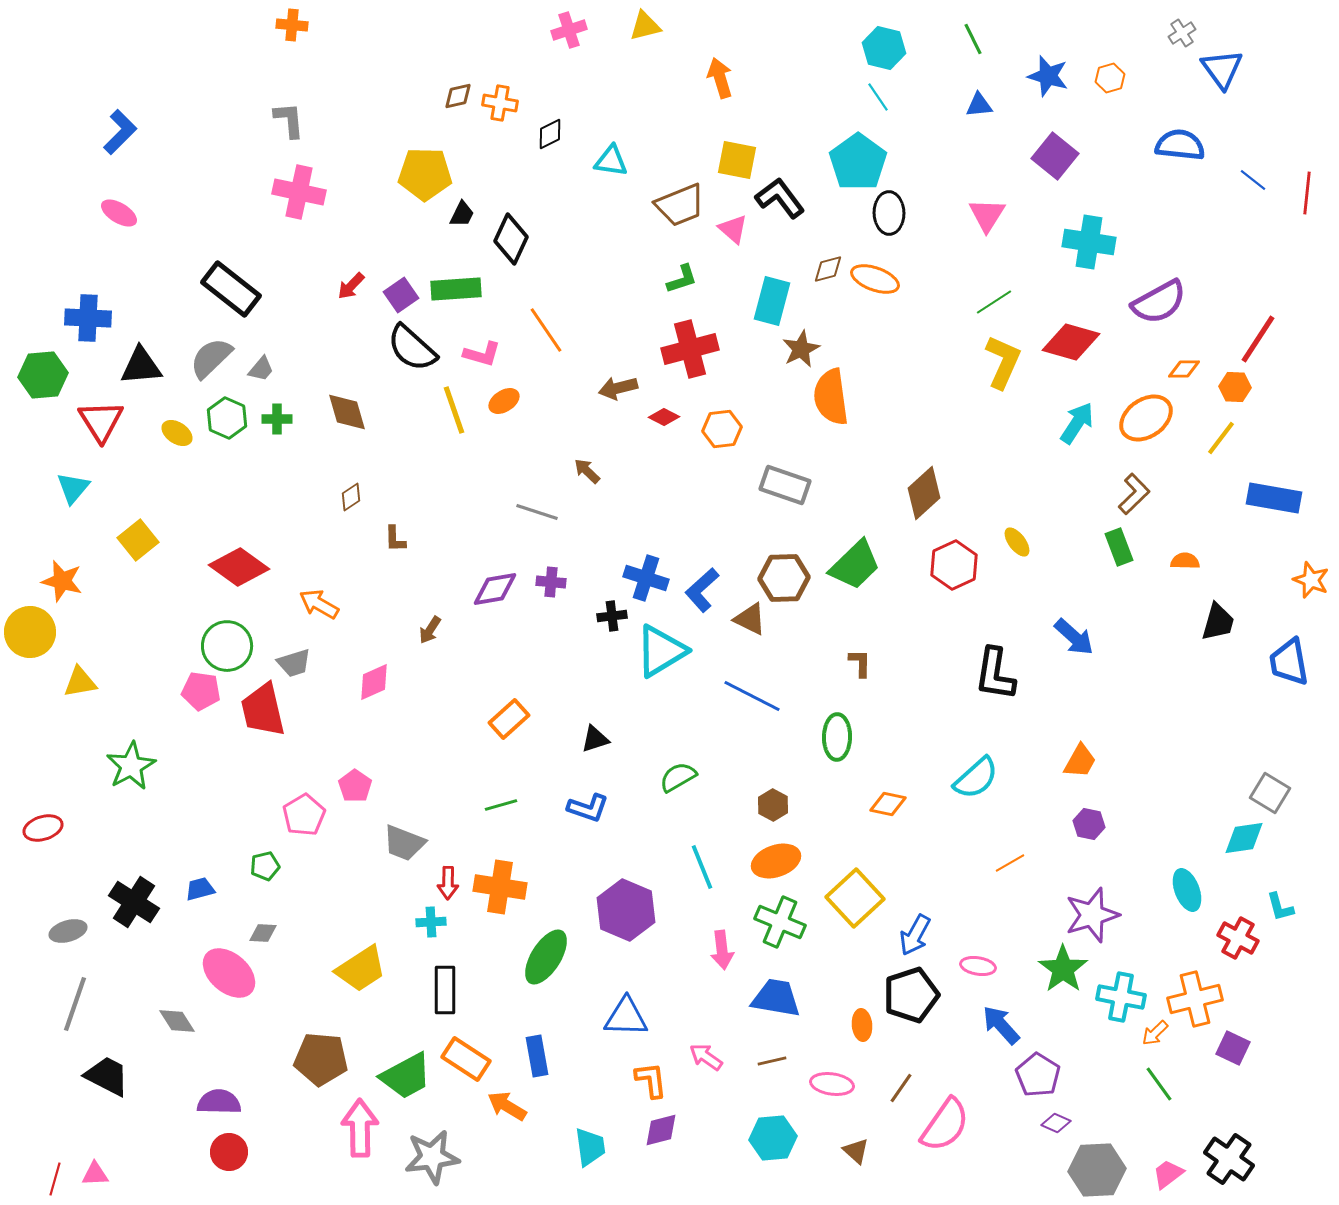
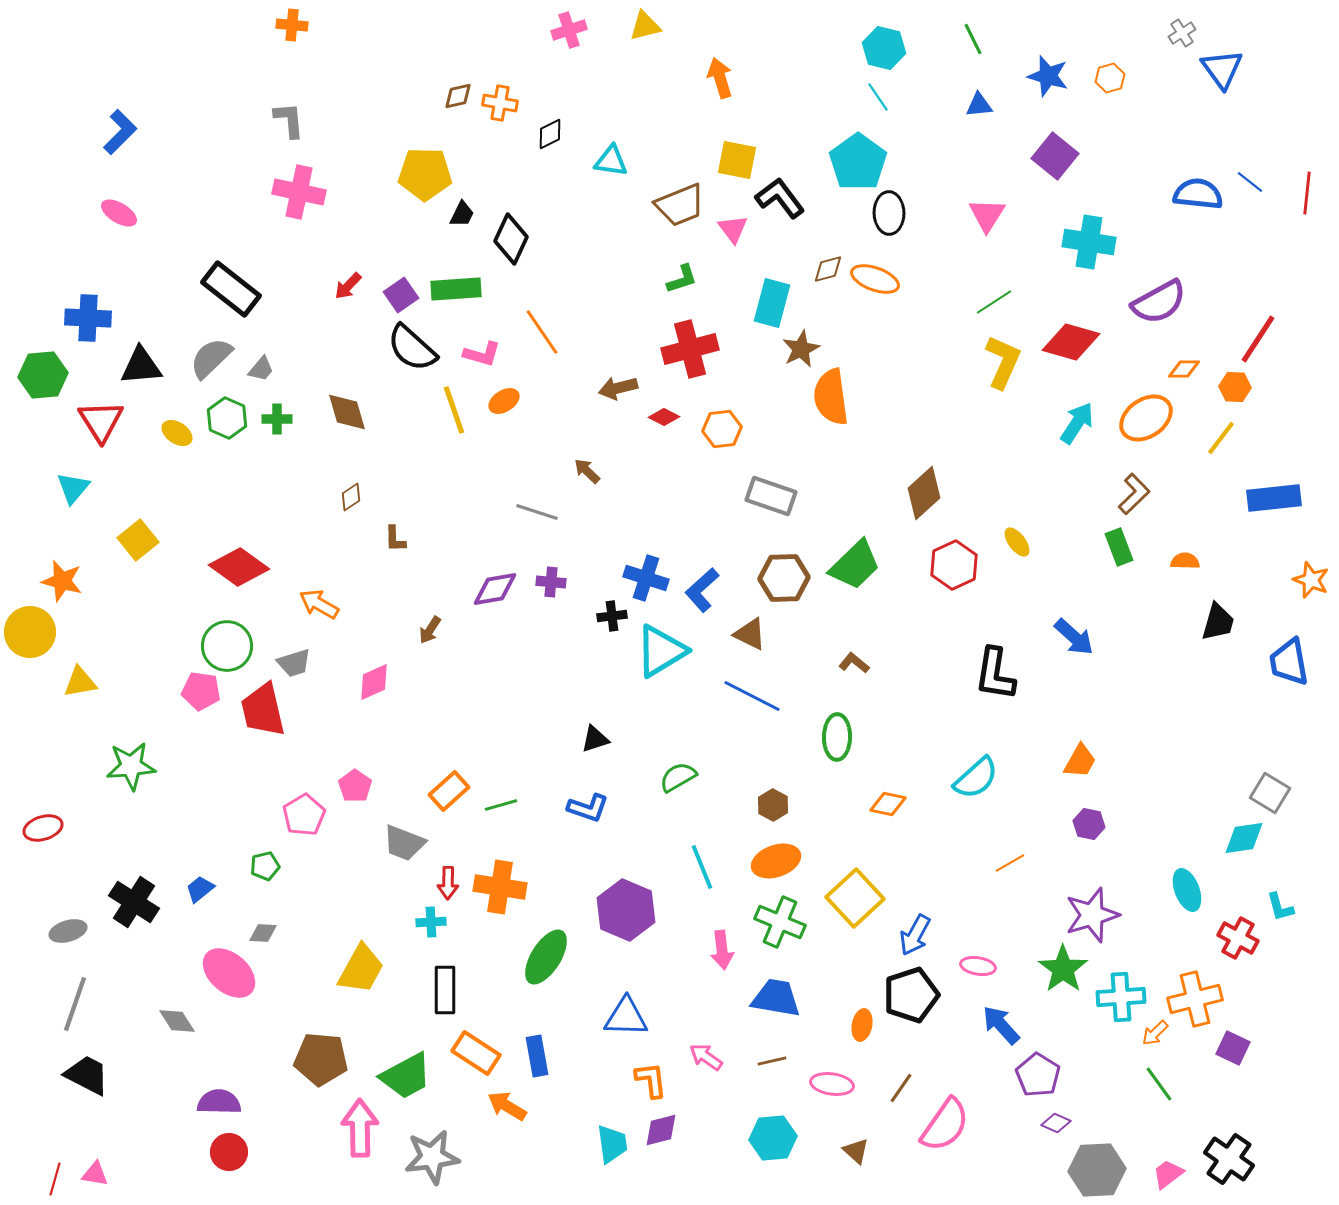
blue semicircle at (1180, 145): moved 18 px right, 49 px down
blue line at (1253, 180): moved 3 px left, 2 px down
pink triangle at (733, 229): rotated 12 degrees clockwise
red arrow at (351, 286): moved 3 px left
cyan rectangle at (772, 301): moved 2 px down
orange line at (546, 330): moved 4 px left, 2 px down
gray rectangle at (785, 485): moved 14 px left, 11 px down
blue rectangle at (1274, 498): rotated 16 degrees counterclockwise
brown triangle at (750, 619): moved 15 px down
brown L-shape at (860, 663): moved 6 px left; rotated 52 degrees counterclockwise
orange rectangle at (509, 719): moved 60 px left, 72 px down
green star at (131, 766): rotated 24 degrees clockwise
blue trapezoid at (200, 889): rotated 24 degrees counterclockwise
yellow trapezoid at (361, 969): rotated 28 degrees counterclockwise
cyan cross at (1121, 997): rotated 15 degrees counterclockwise
orange ellipse at (862, 1025): rotated 16 degrees clockwise
orange rectangle at (466, 1059): moved 10 px right, 6 px up
black trapezoid at (107, 1076): moved 20 px left, 1 px up
cyan trapezoid at (590, 1147): moved 22 px right, 3 px up
pink triangle at (95, 1174): rotated 12 degrees clockwise
